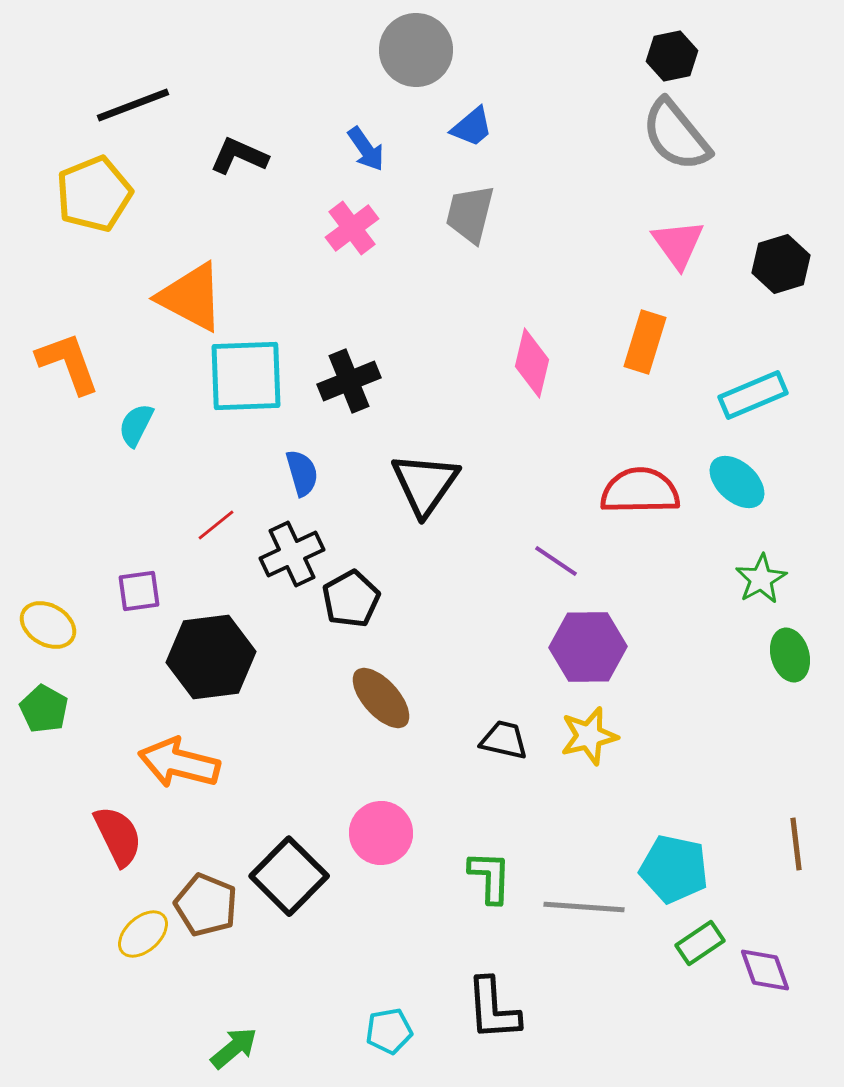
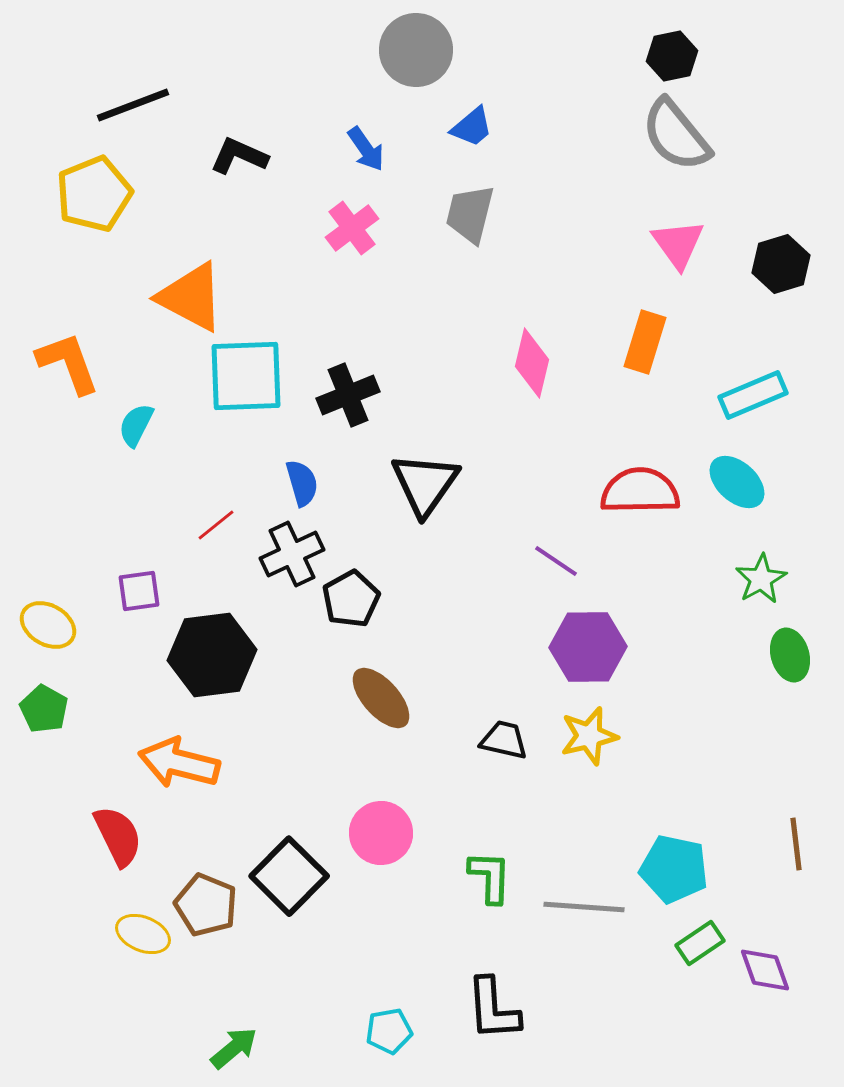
black cross at (349, 381): moved 1 px left, 14 px down
blue semicircle at (302, 473): moved 10 px down
black hexagon at (211, 657): moved 1 px right, 2 px up
yellow ellipse at (143, 934): rotated 64 degrees clockwise
